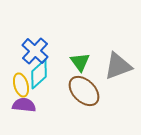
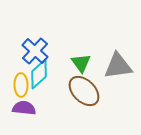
green triangle: moved 1 px right, 1 px down
gray triangle: rotated 12 degrees clockwise
yellow ellipse: rotated 15 degrees clockwise
purple semicircle: moved 3 px down
